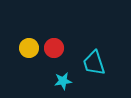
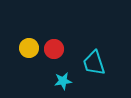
red circle: moved 1 px down
